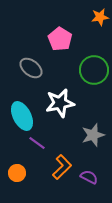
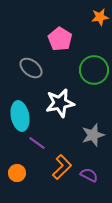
cyan ellipse: moved 2 px left; rotated 16 degrees clockwise
purple semicircle: moved 2 px up
